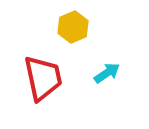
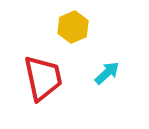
cyan arrow: rotated 8 degrees counterclockwise
